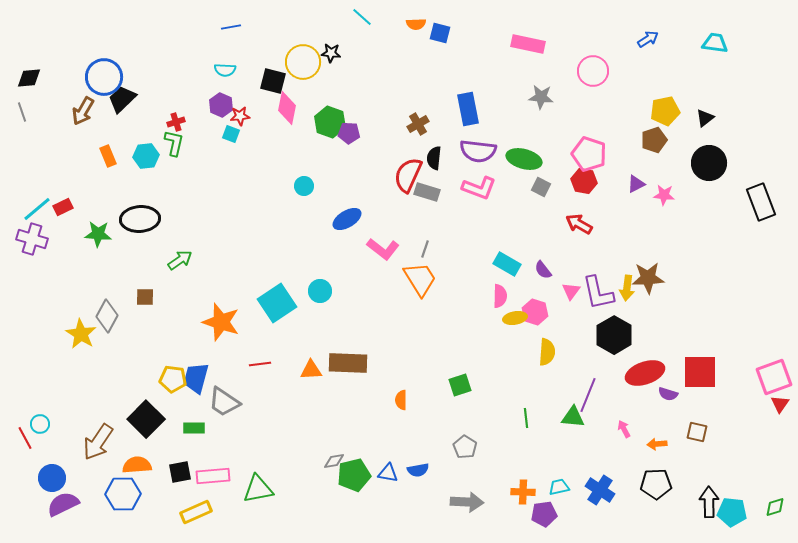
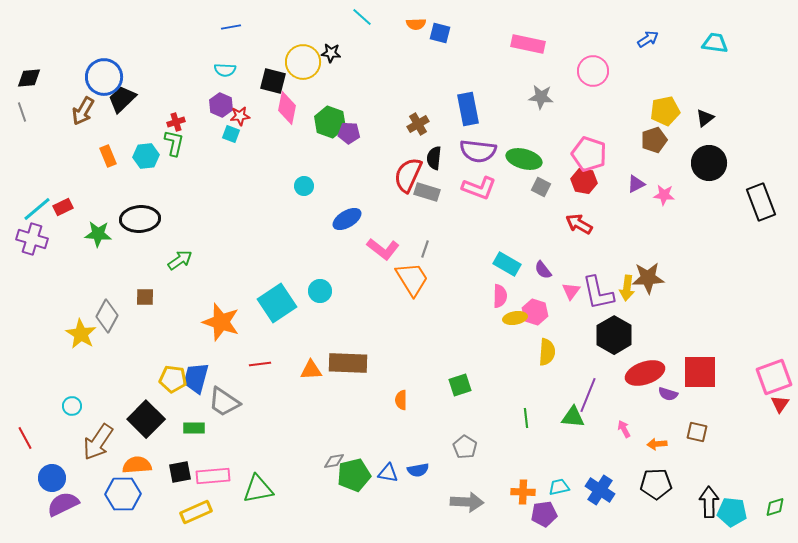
orange trapezoid at (420, 279): moved 8 px left
cyan circle at (40, 424): moved 32 px right, 18 px up
